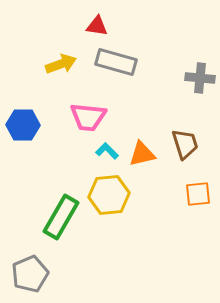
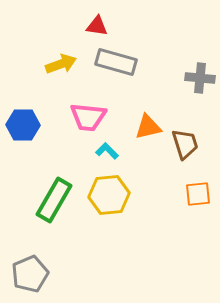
orange triangle: moved 6 px right, 27 px up
green rectangle: moved 7 px left, 17 px up
